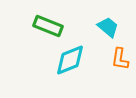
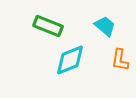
cyan trapezoid: moved 3 px left, 1 px up
orange L-shape: moved 1 px down
